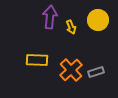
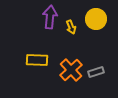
yellow circle: moved 2 px left, 1 px up
